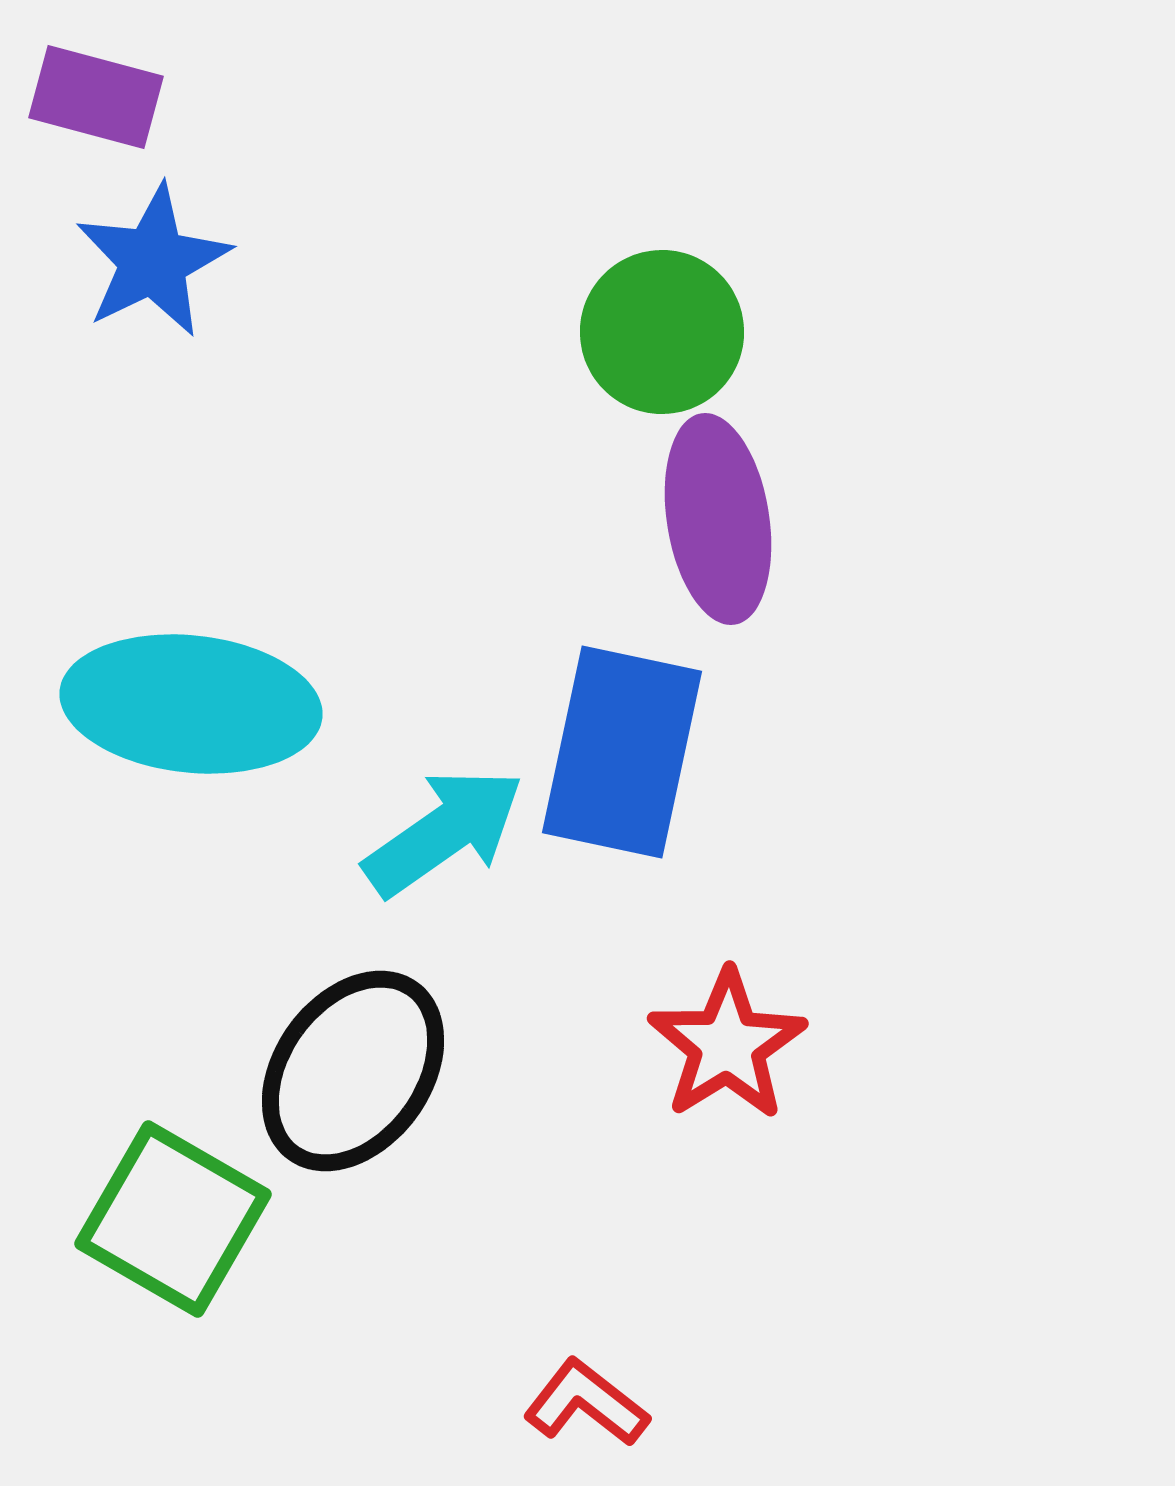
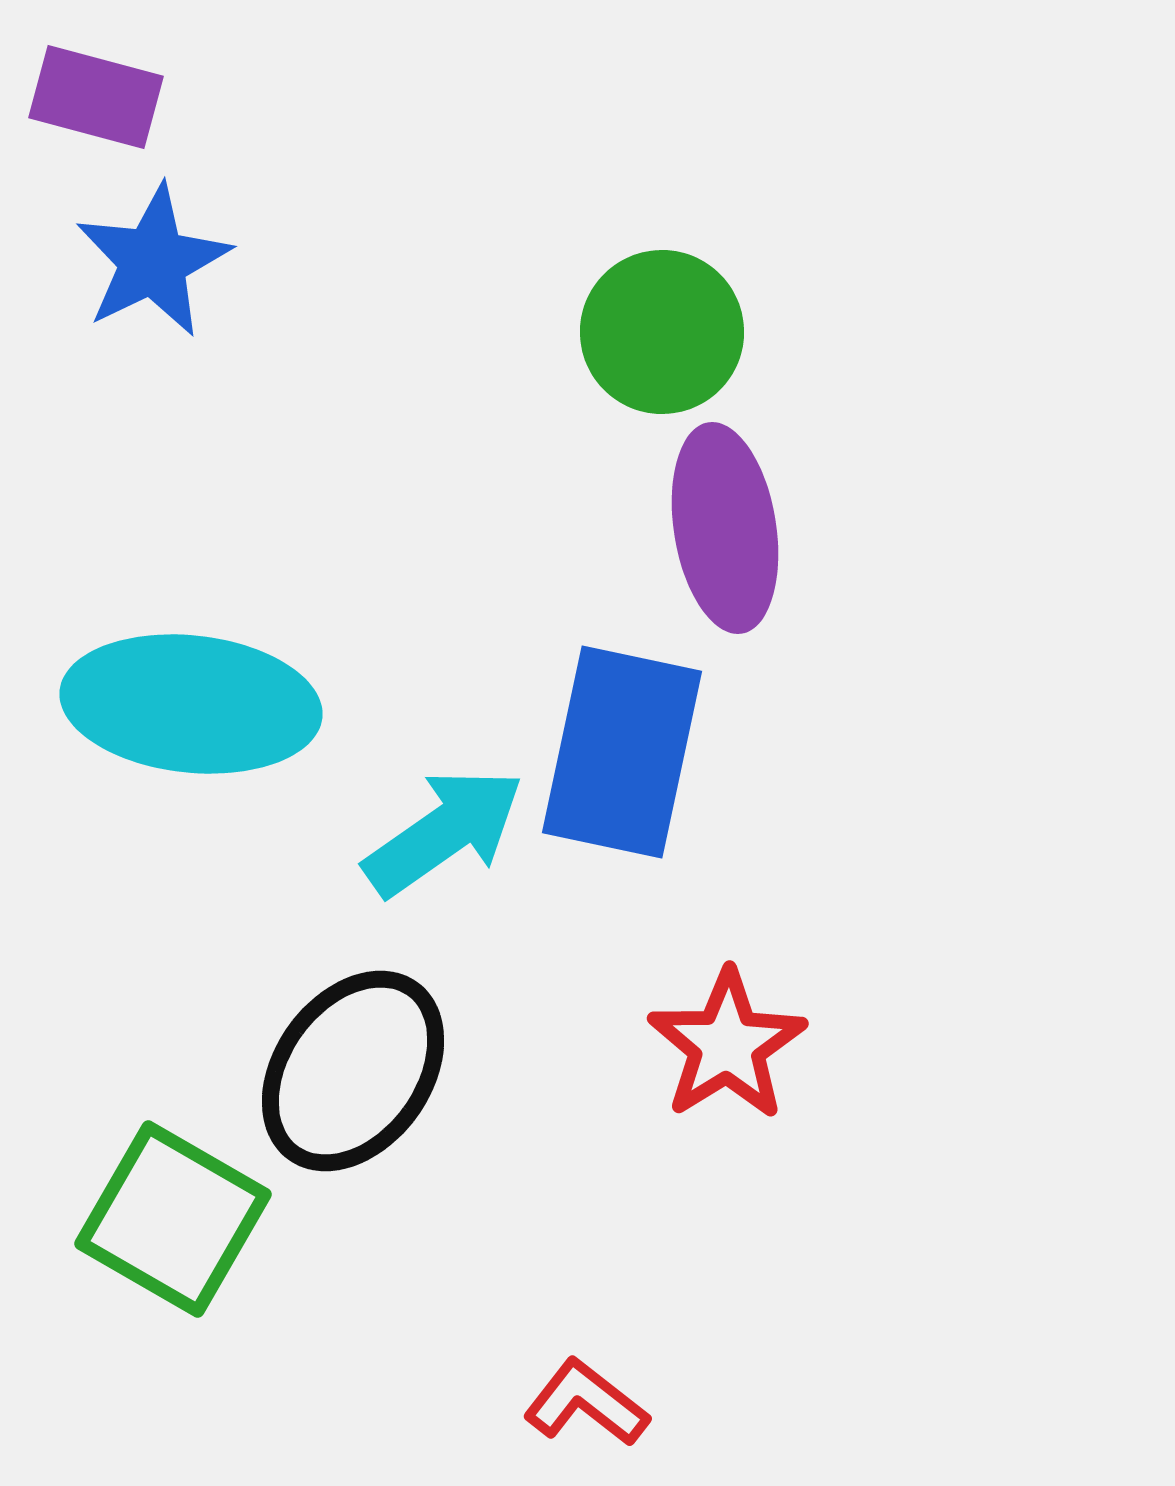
purple ellipse: moved 7 px right, 9 px down
